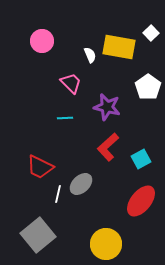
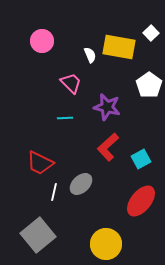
white pentagon: moved 1 px right, 2 px up
red trapezoid: moved 4 px up
white line: moved 4 px left, 2 px up
